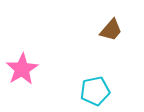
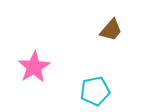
pink star: moved 12 px right, 2 px up
